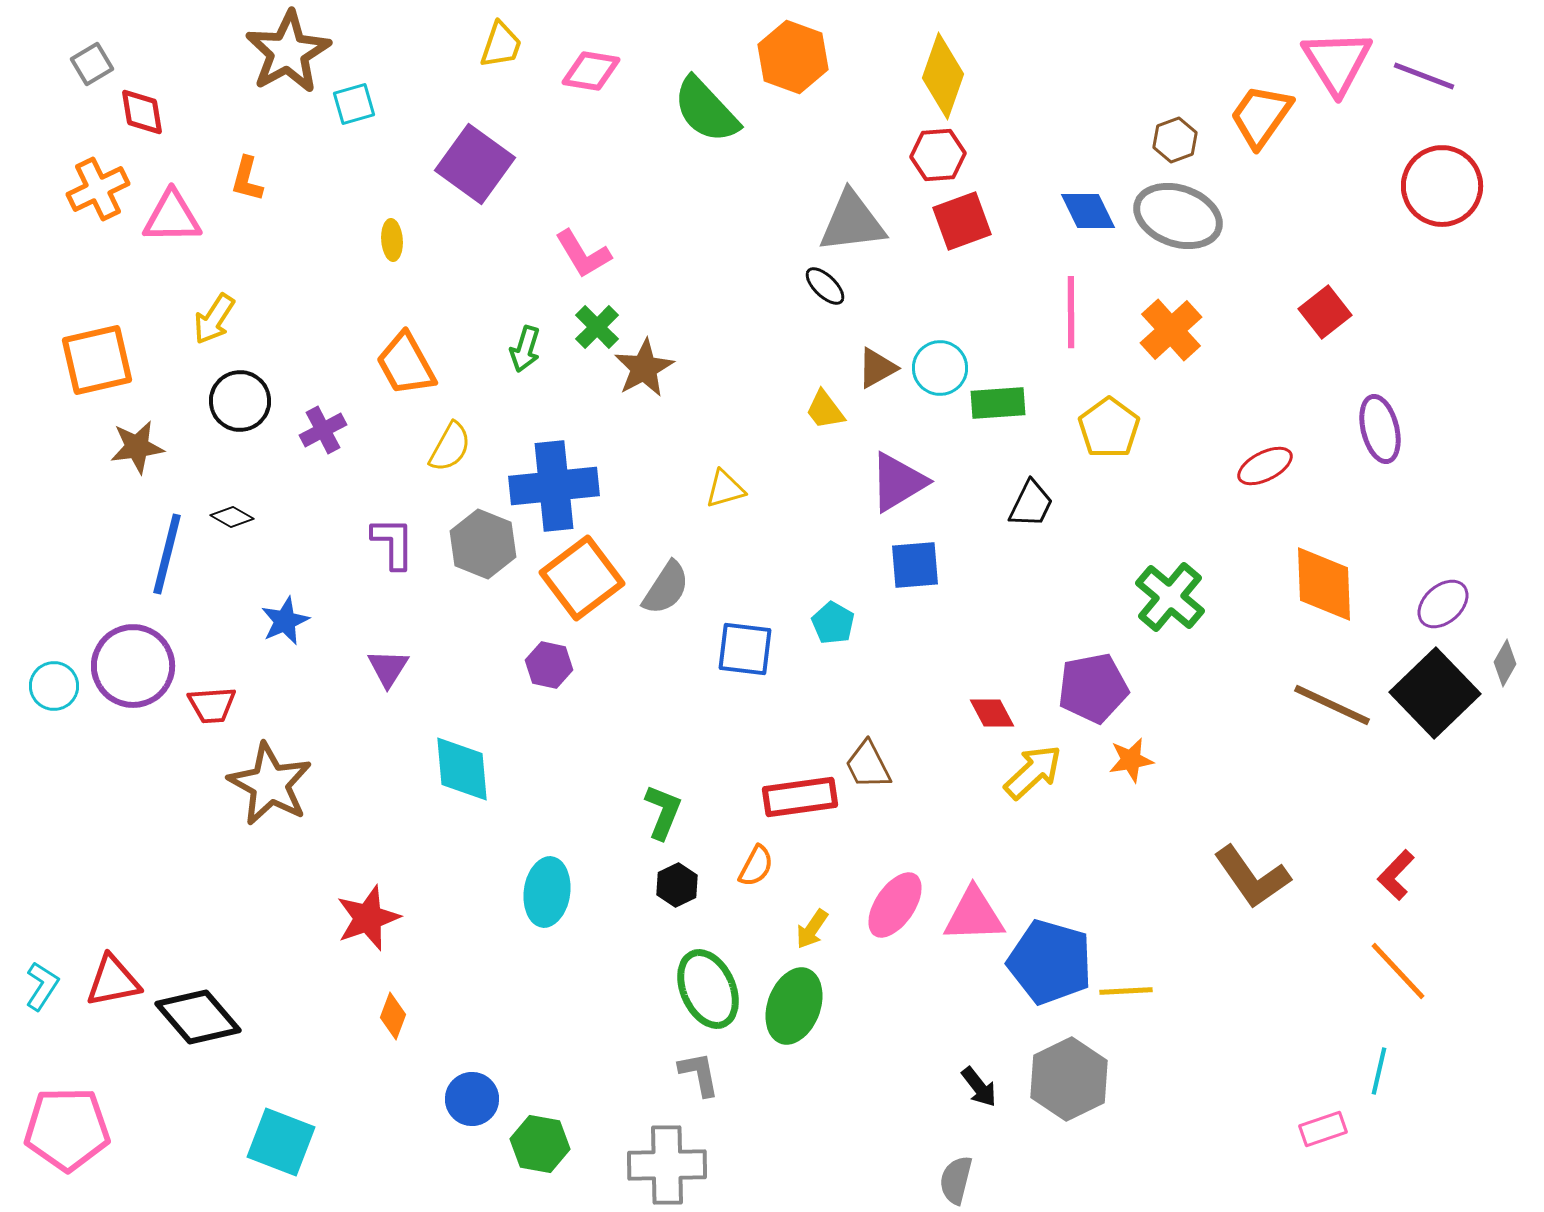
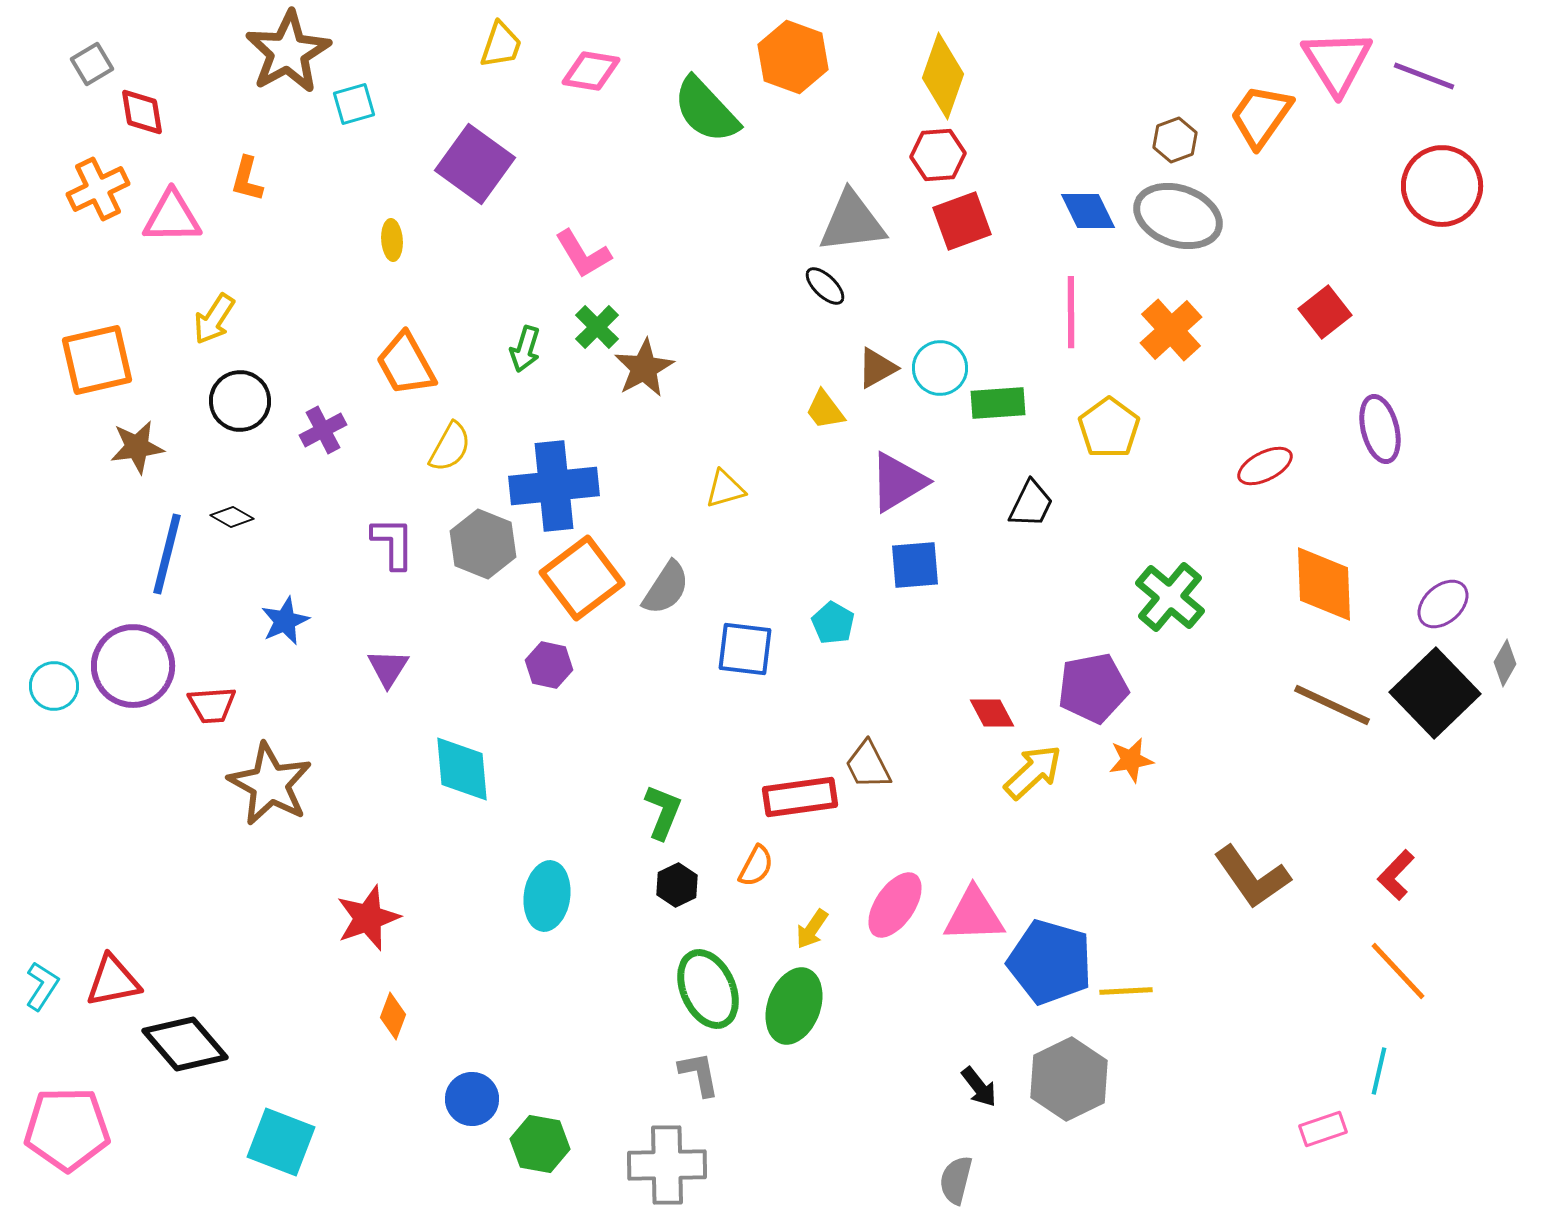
cyan ellipse at (547, 892): moved 4 px down
black diamond at (198, 1017): moved 13 px left, 27 px down
